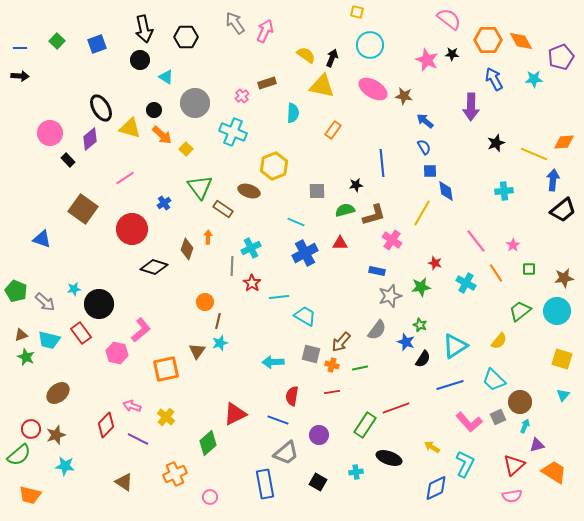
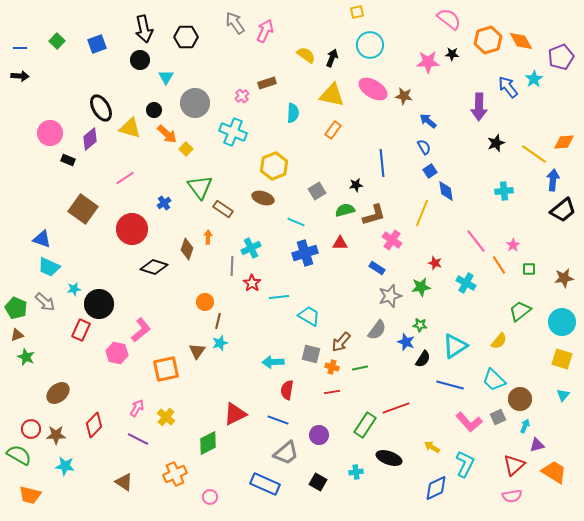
yellow square at (357, 12): rotated 24 degrees counterclockwise
orange hexagon at (488, 40): rotated 16 degrees counterclockwise
pink star at (427, 60): moved 1 px right, 2 px down; rotated 25 degrees counterclockwise
cyan triangle at (166, 77): rotated 28 degrees clockwise
blue arrow at (494, 79): moved 14 px right, 8 px down; rotated 10 degrees counterclockwise
cyan star at (534, 79): rotated 30 degrees counterclockwise
yellow triangle at (322, 86): moved 10 px right, 9 px down
purple arrow at (471, 107): moved 8 px right
blue arrow at (425, 121): moved 3 px right
orange arrow at (162, 135): moved 5 px right, 1 px up
yellow line at (534, 154): rotated 12 degrees clockwise
black rectangle at (68, 160): rotated 24 degrees counterclockwise
blue square at (430, 171): rotated 32 degrees counterclockwise
brown ellipse at (249, 191): moved 14 px right, 7 px down
gray square at (317, 191): rotated 30 degrees counterclockwise
yellow line at (422, 213): rotated 8 degrees counterclockwise
blue cross at (305, 253): rotated 10 degrees clockwise
blue rectangle at (377, 271): moved 3 px up; rotated 21 degrees clockwise
orange line at (496, 273): moved 3 px right, 8 px up
green pentagon at (16, 291): moved 17 px down
cyan circle at (557, 311): moved 5 px right, 11 px down
cyan trapezoid at (305, 316): moved 4 px right
green star at (420, 325): rotated 16 degrees counterclockwise
red rectangle at (81, 333): moved 3 px up; rotated 60 degrees clockwise
brown triangle at (21, 335): moved 4 px left
cyan trapezoid at (49, 340): moved 73 px up; rotated 10 degrees clockwise
orange cross at (332, 365): moved 2 px down
blue line at (450, 385): rotated 32 degrees clockwise
red semicircle at (292, 396): moved 5 px left, 6 px up
brown circle at (520, 402): moved 3 px up
pink arrow at (132, 406): moved 5 px right, 2 px down; rotated 102 degrees clockwise
red diamond at (106, 425): moved 12 px left
brown star at (56, 435): rotated 18 degrees clockwise
green diamond at (208, 443): rotated 15 degrees clockwise
green semicircle at (19, 455): rotated 110 degrees counterclockwise
blue rectangle at (265, 484): rotated 56 degrees counterclockwise
